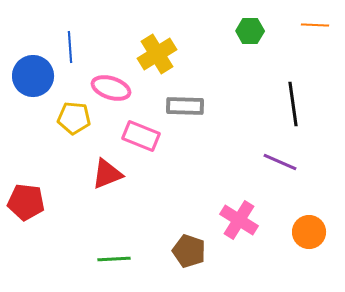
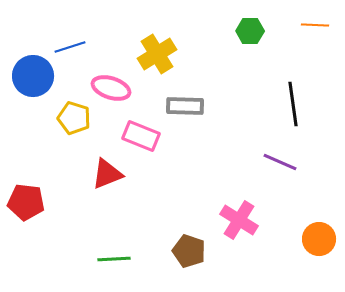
blue line: rotated 76 degrees clockwise
yellow pentagon: rotated 12 degrees clockwise
orange circle: moved 10 px right, 7 px down
